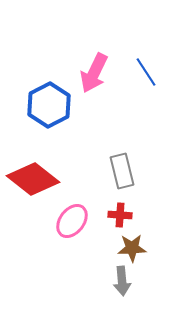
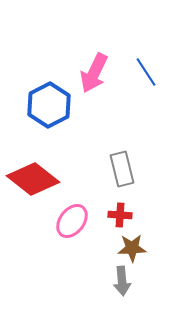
gray rectangle: moved 2 px up
